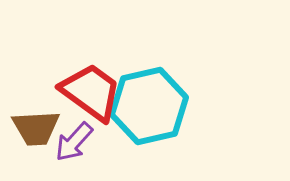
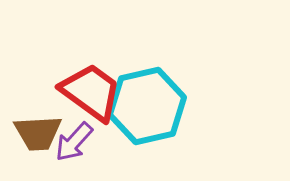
cyan hexagon: moved 2 px left
brown trapezoid: moved 2 px right, 5 px down
